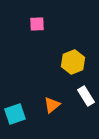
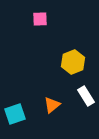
pink square: moved 3 px right, 5 px up
